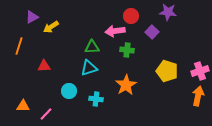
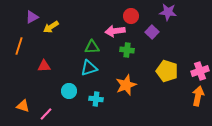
orange star: rotated 10 degrees clockwise
orange triangle: rotated 16 degrees clockwise
